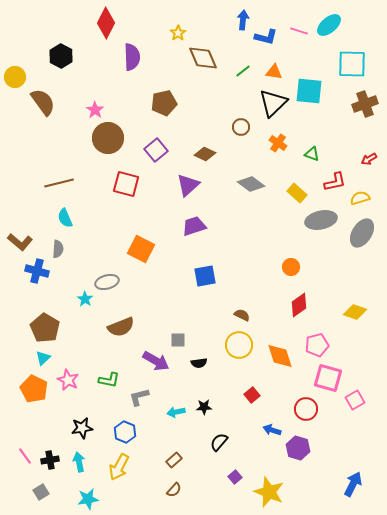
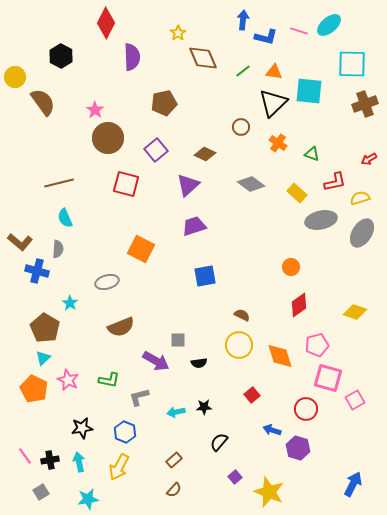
cyan star at (85, 299): moved 15 px left, 4 px down
